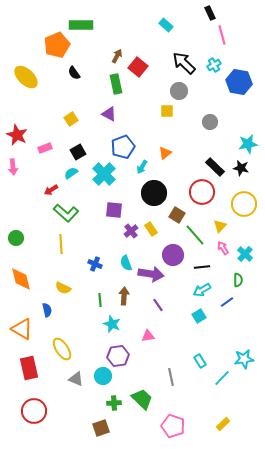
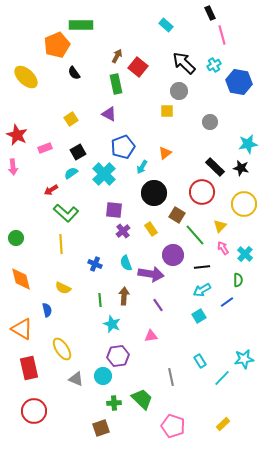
purple cross at (131, 231): moved 8 px left
pink triangle at (148, 336): moved 3 px right
